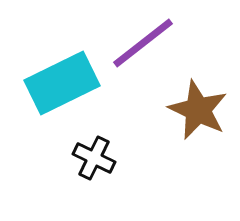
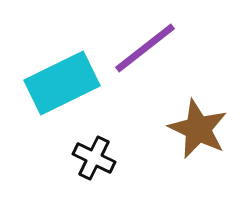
purple line: moved 2 px right, 5 px down
brown star: moved 19 px down
